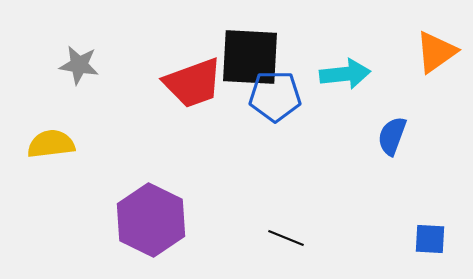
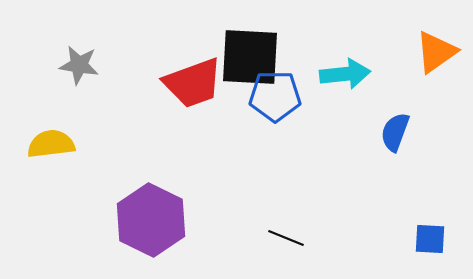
blue semicircle: moved 3 px right, 4 px up
